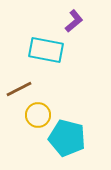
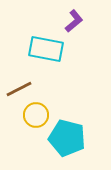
cyan rectangle: moved 1 px up
yellow circle: moved 2 px left
